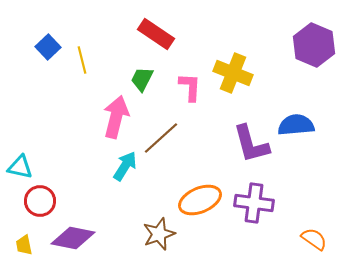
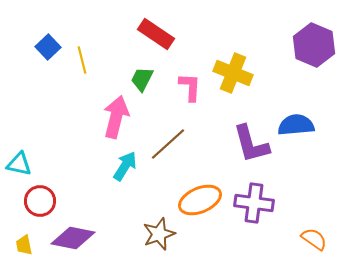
brown line: moved 7 px right, 6 px down
cyan triangle: moved 1 px left, 3 px up
